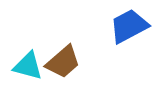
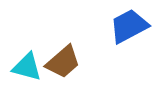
cyan triangle: moved 1 px left, 1 px down
